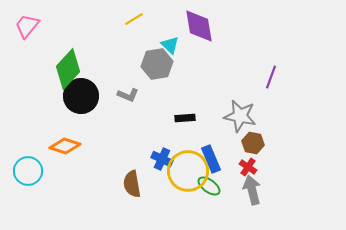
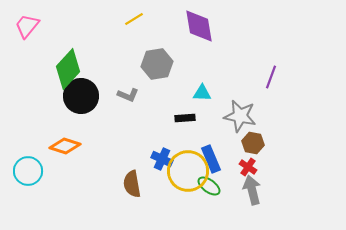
cyan triangle: moved 32 px right, 48 px down; rotated 42 degrees counterclockwise
